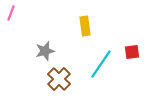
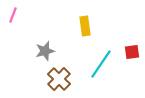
pink line: moved 2 px right, 2 px down
